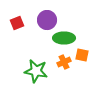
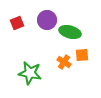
green ellipse: moved 6 px right, 6 px up; rotated 15 degrees clockwise
orange square: rotated 16 degrees counterclockwise
orange cross: rotated 32 degrees counterclockwise
green star: moved 6 px left, 2 px down
